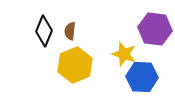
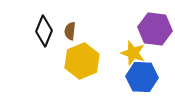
yellow star: moved 9 px right, 1 px up
yellow hexagon: moved 7 px right, 4 px up
